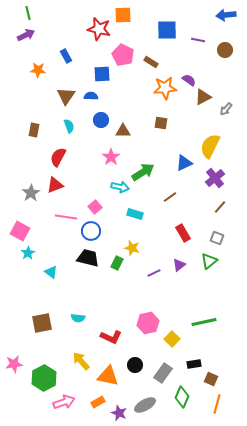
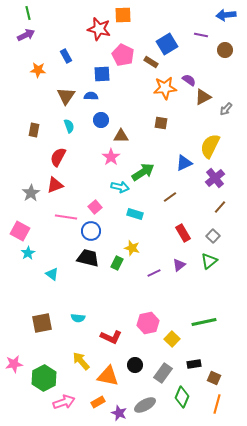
blue square at (167, 30): moved 14 px down; rotated 30 degrees counterclockwise
purple line at (198, 40): moved 3 px right, 5 px up
brown triangle at (123, 131): moved 2 px left, 5 px down
gray square at (217, 238): moved 4 px left, 2 px up; rotated 24 degrees clockwise
cyan triangle at (51, 272): moved 1 px right, 2 px down
brown square at (211, 379): moved 3 px right, 1 px up
